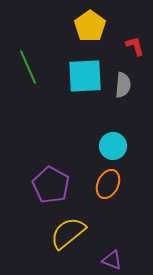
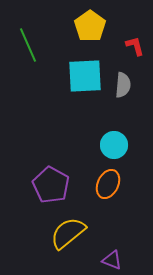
green line: moved 22 px up
cyan circle: moved 1 px right, 1 px up
